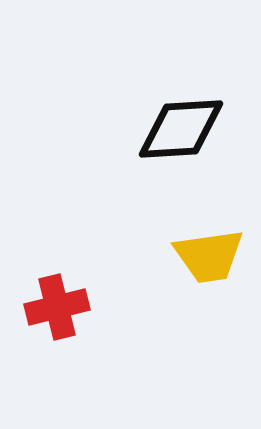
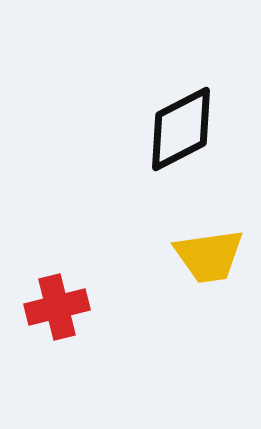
black diamond: rotated 24 degrees counterclockwise
